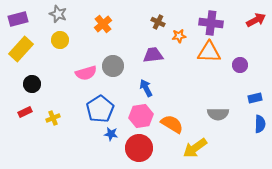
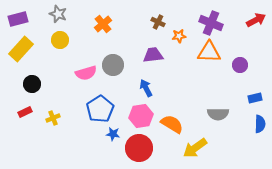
purple cross: rotated 15 degrees clockwise
gray circle: moved 1 px up
blue star: moved 2 px right
